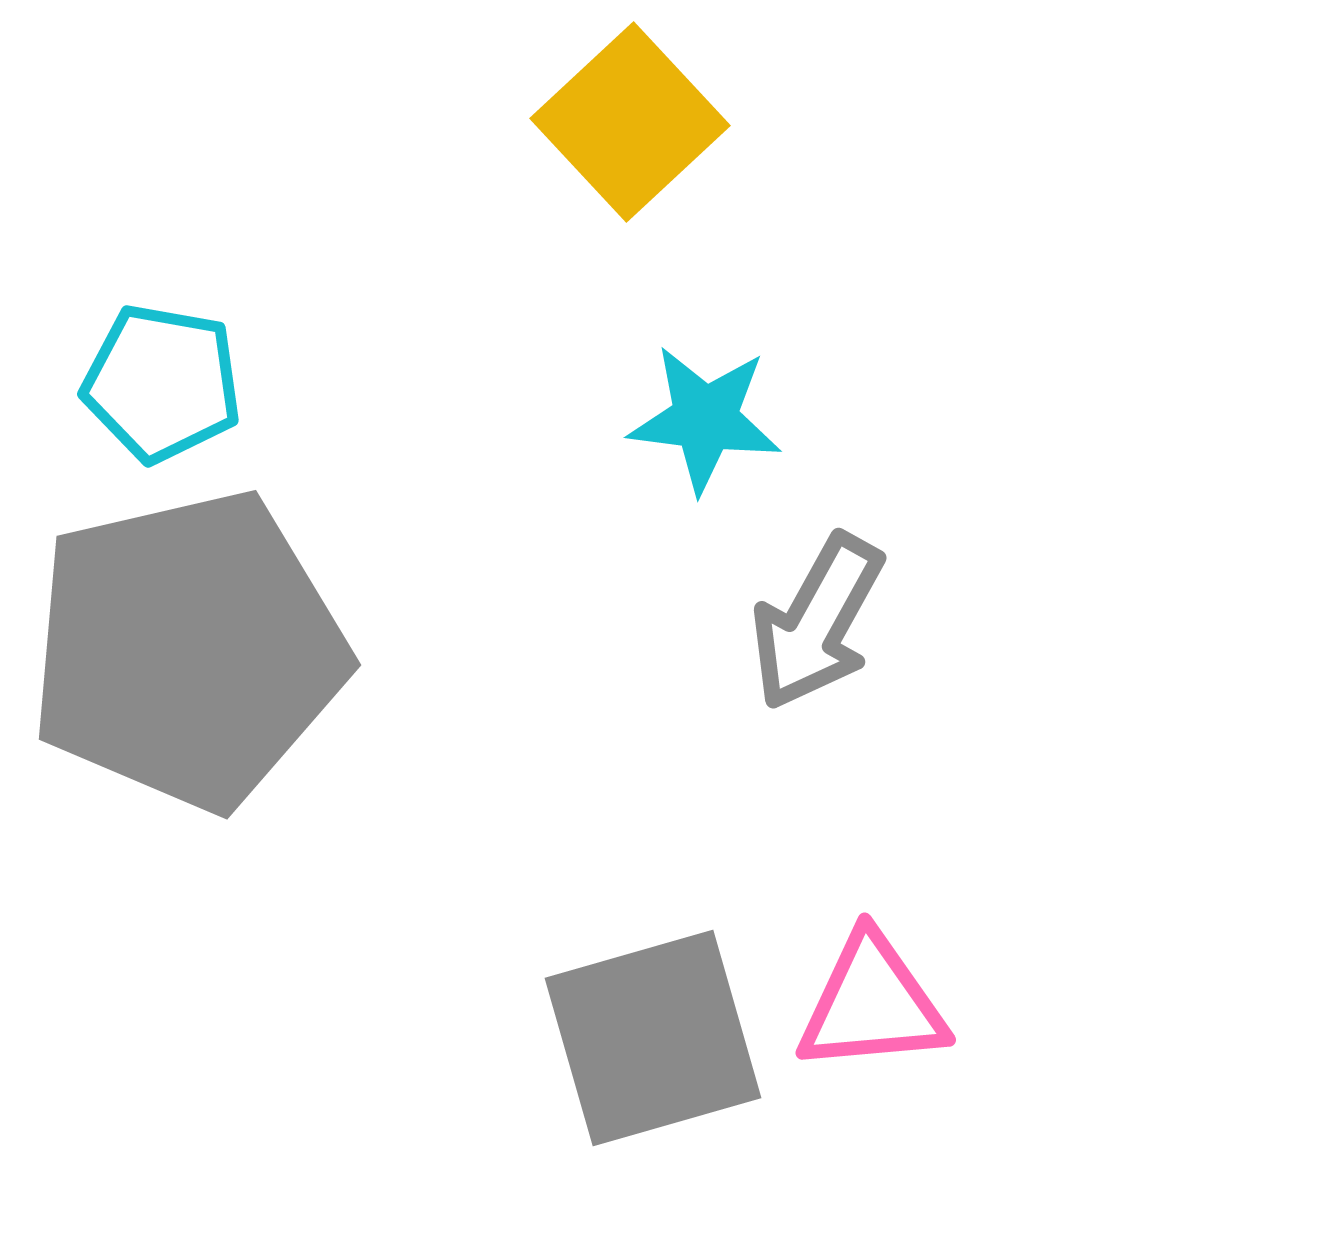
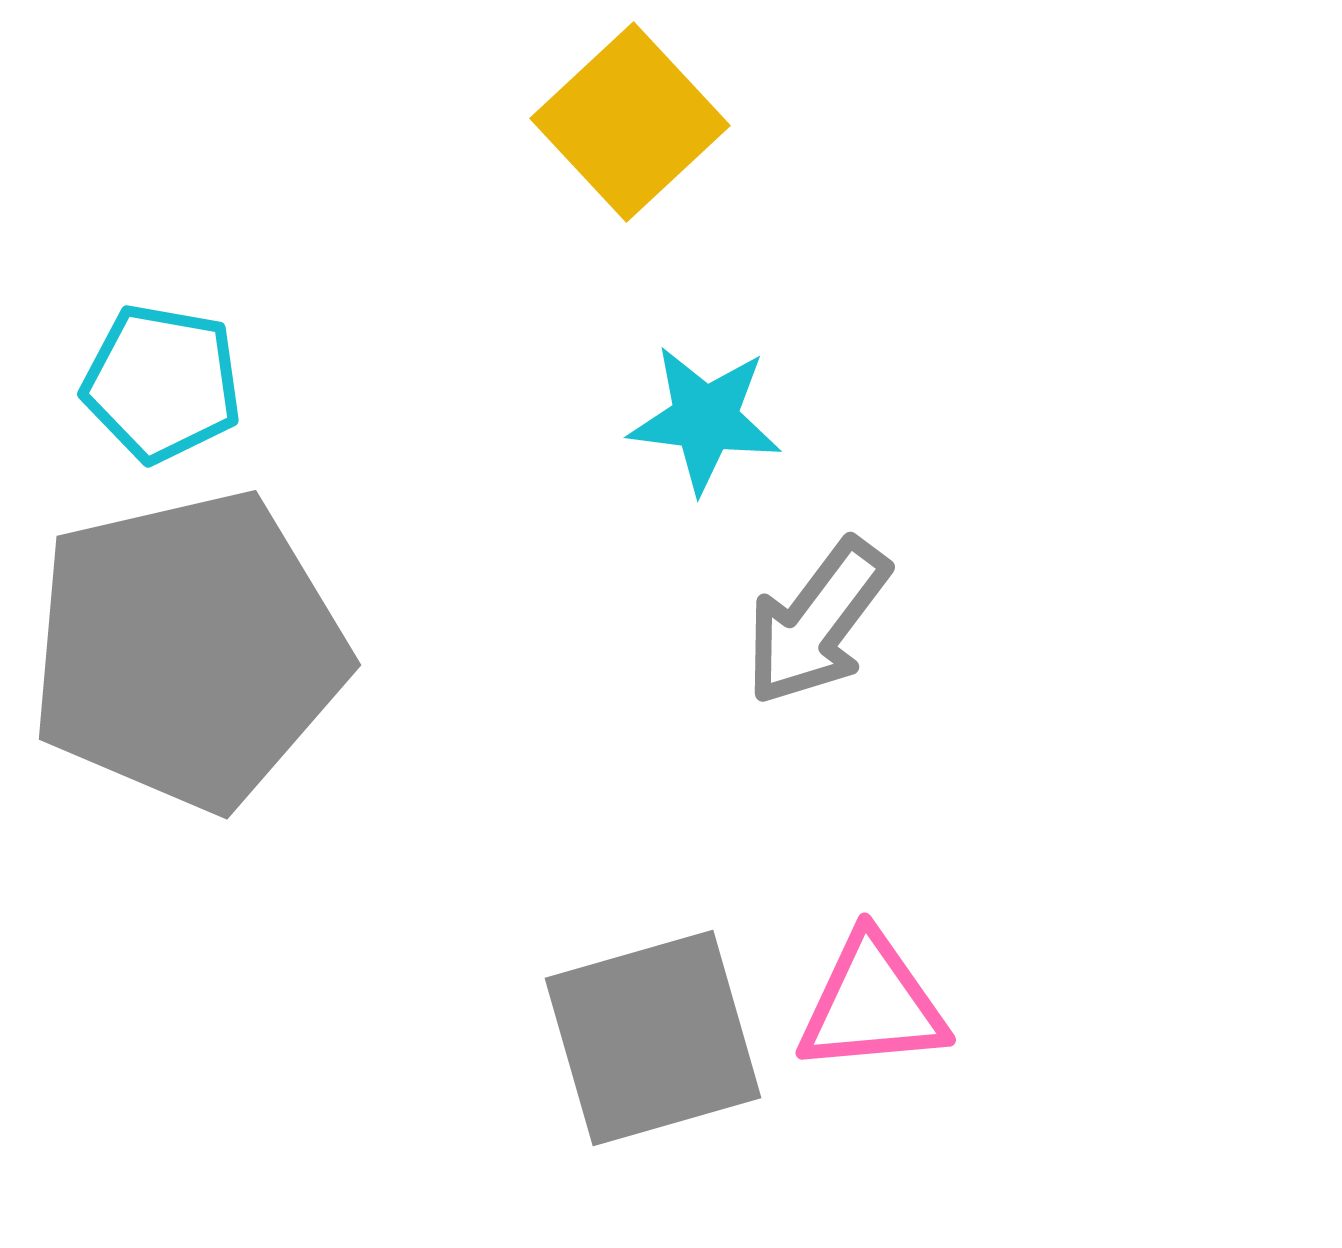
gray arrow: rotated 8 degrees clockwise
